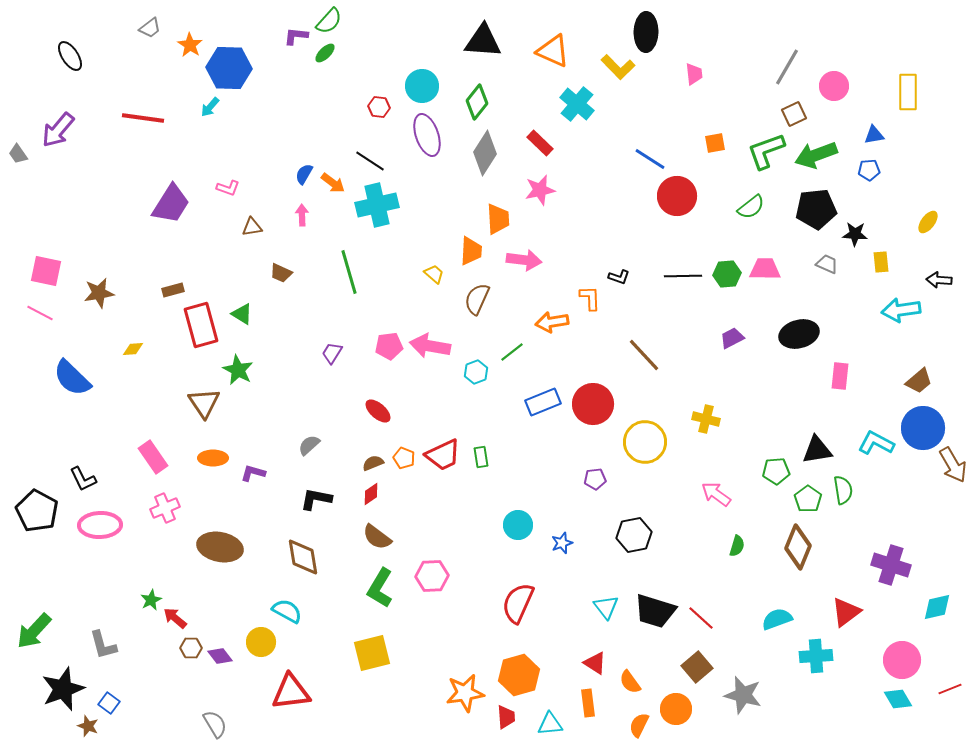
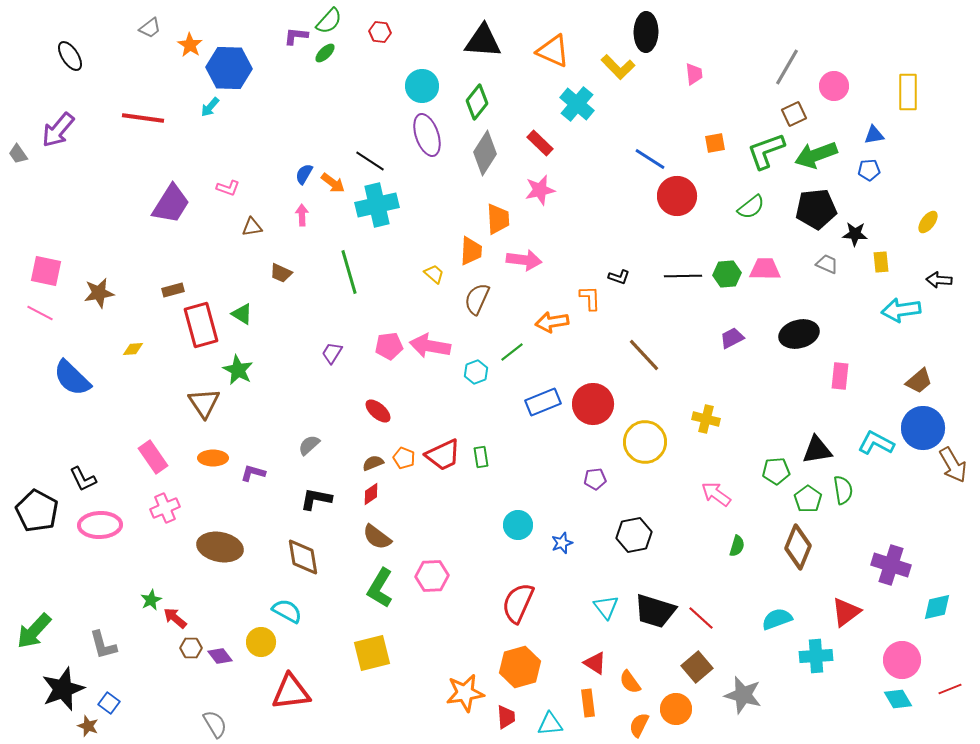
red hexagon at (379, 107): moved 1 px right, 75 px up
orange hexagon at (519, 675): moved 1 px right, 8 px up
